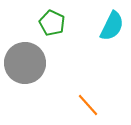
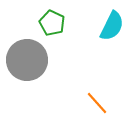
gray circle: moved 2 px right, 3 px up
orange line: moved 9 px right, 2 px up
